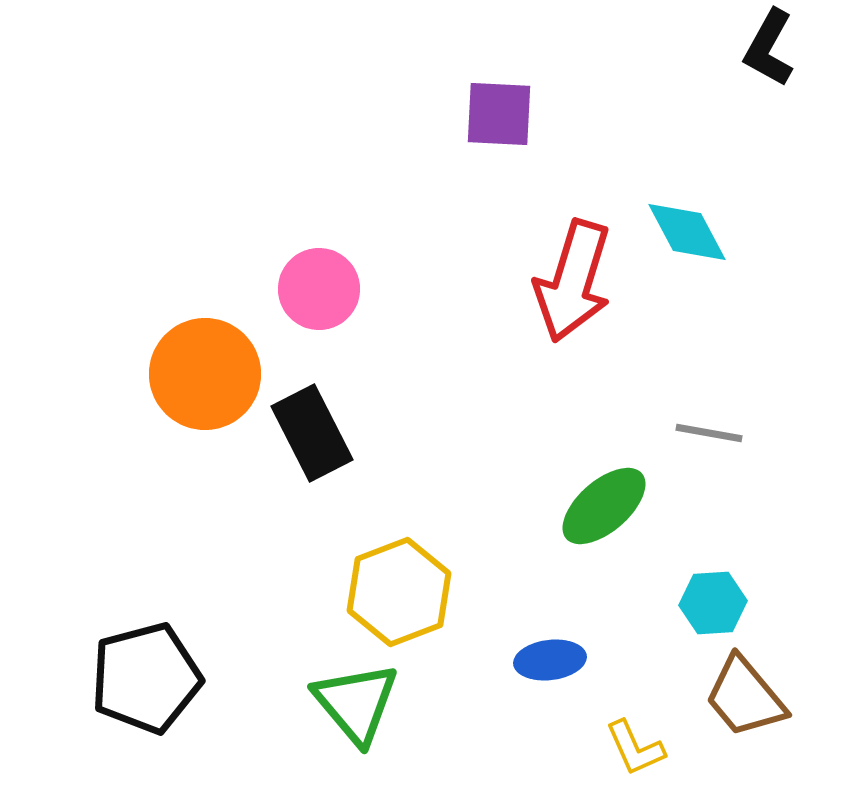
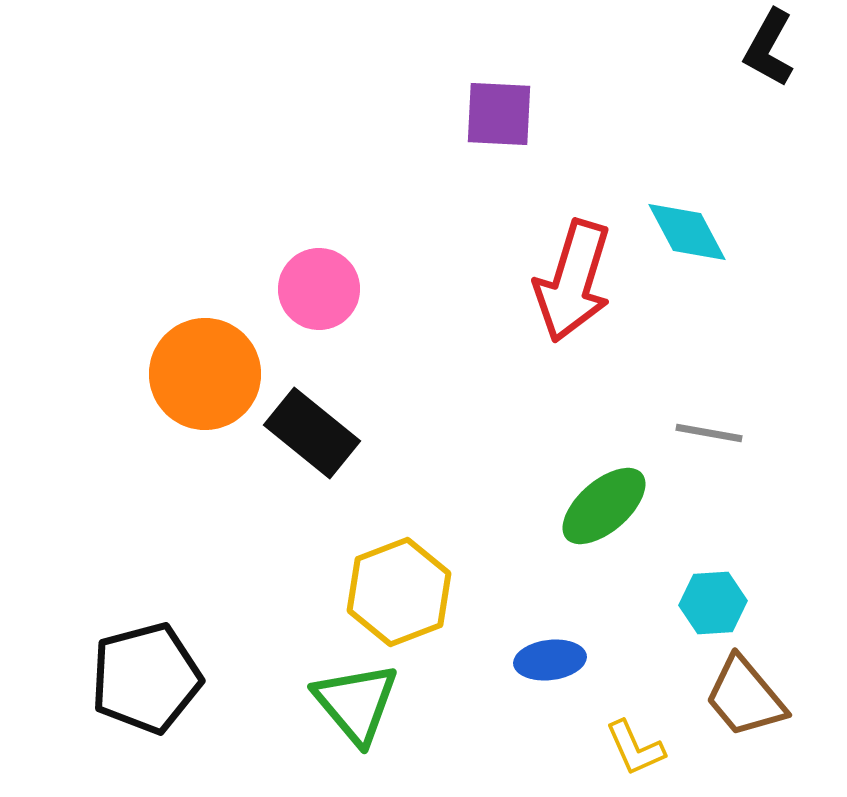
black rectangle: rotated 24 degrees counterclockwise
